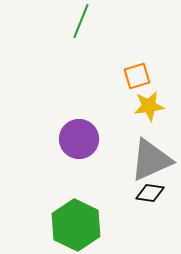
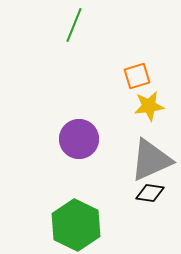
green line: moved 7 px left, 4 px down
